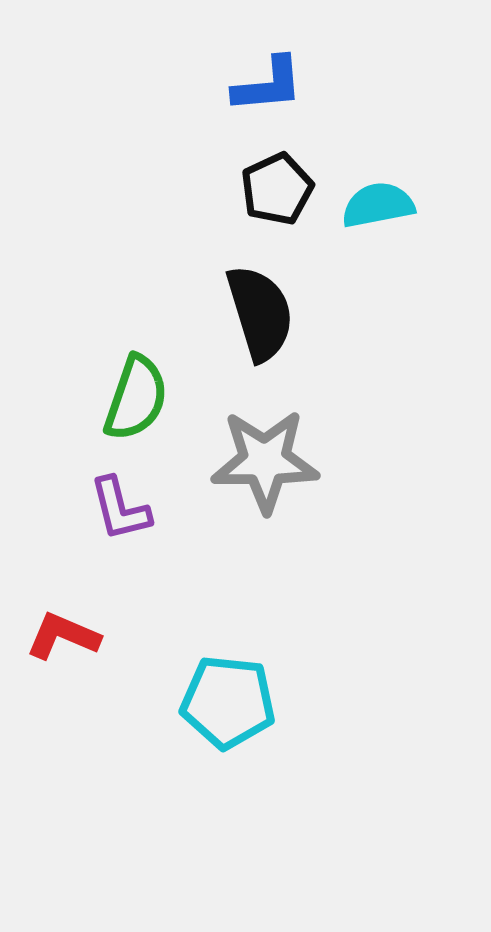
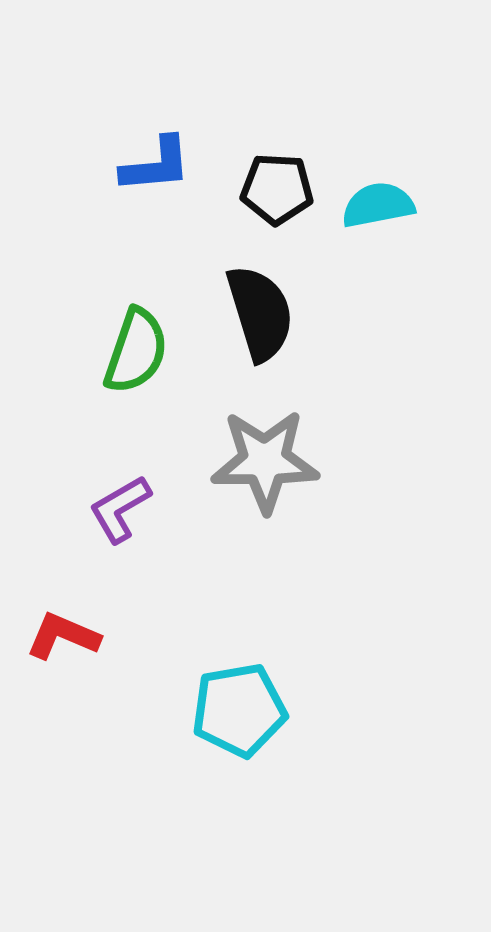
blue L-shape: moved 112 px left, 80 px down
black pentagon: rotated 28 degrees clockwise
green semicircle: moved 47 px up
purple L-shape: rotated 74 degrees clockwise
cyan pentagon: moved 11 px right, 8 px down; rotated 16 degrees counterclockwise
